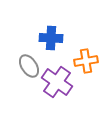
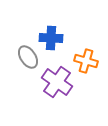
orange cross: rotated 25 degrees clockwise
gray ellipse: moved 1 px left, 9 px up
